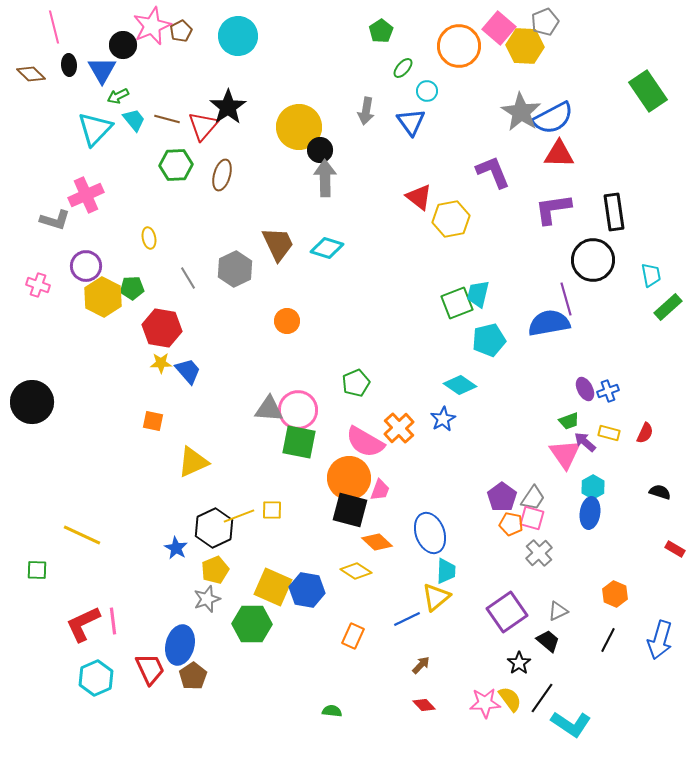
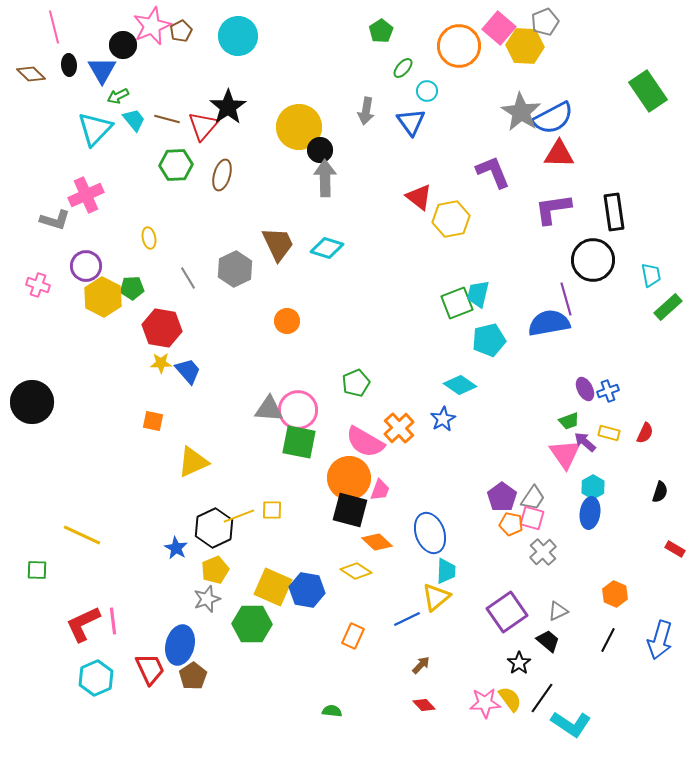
black semicircle at (660, 492): rotated 90 degrees clockwise
gray cross at (539, 553): moved 4 px right, 1 px up
